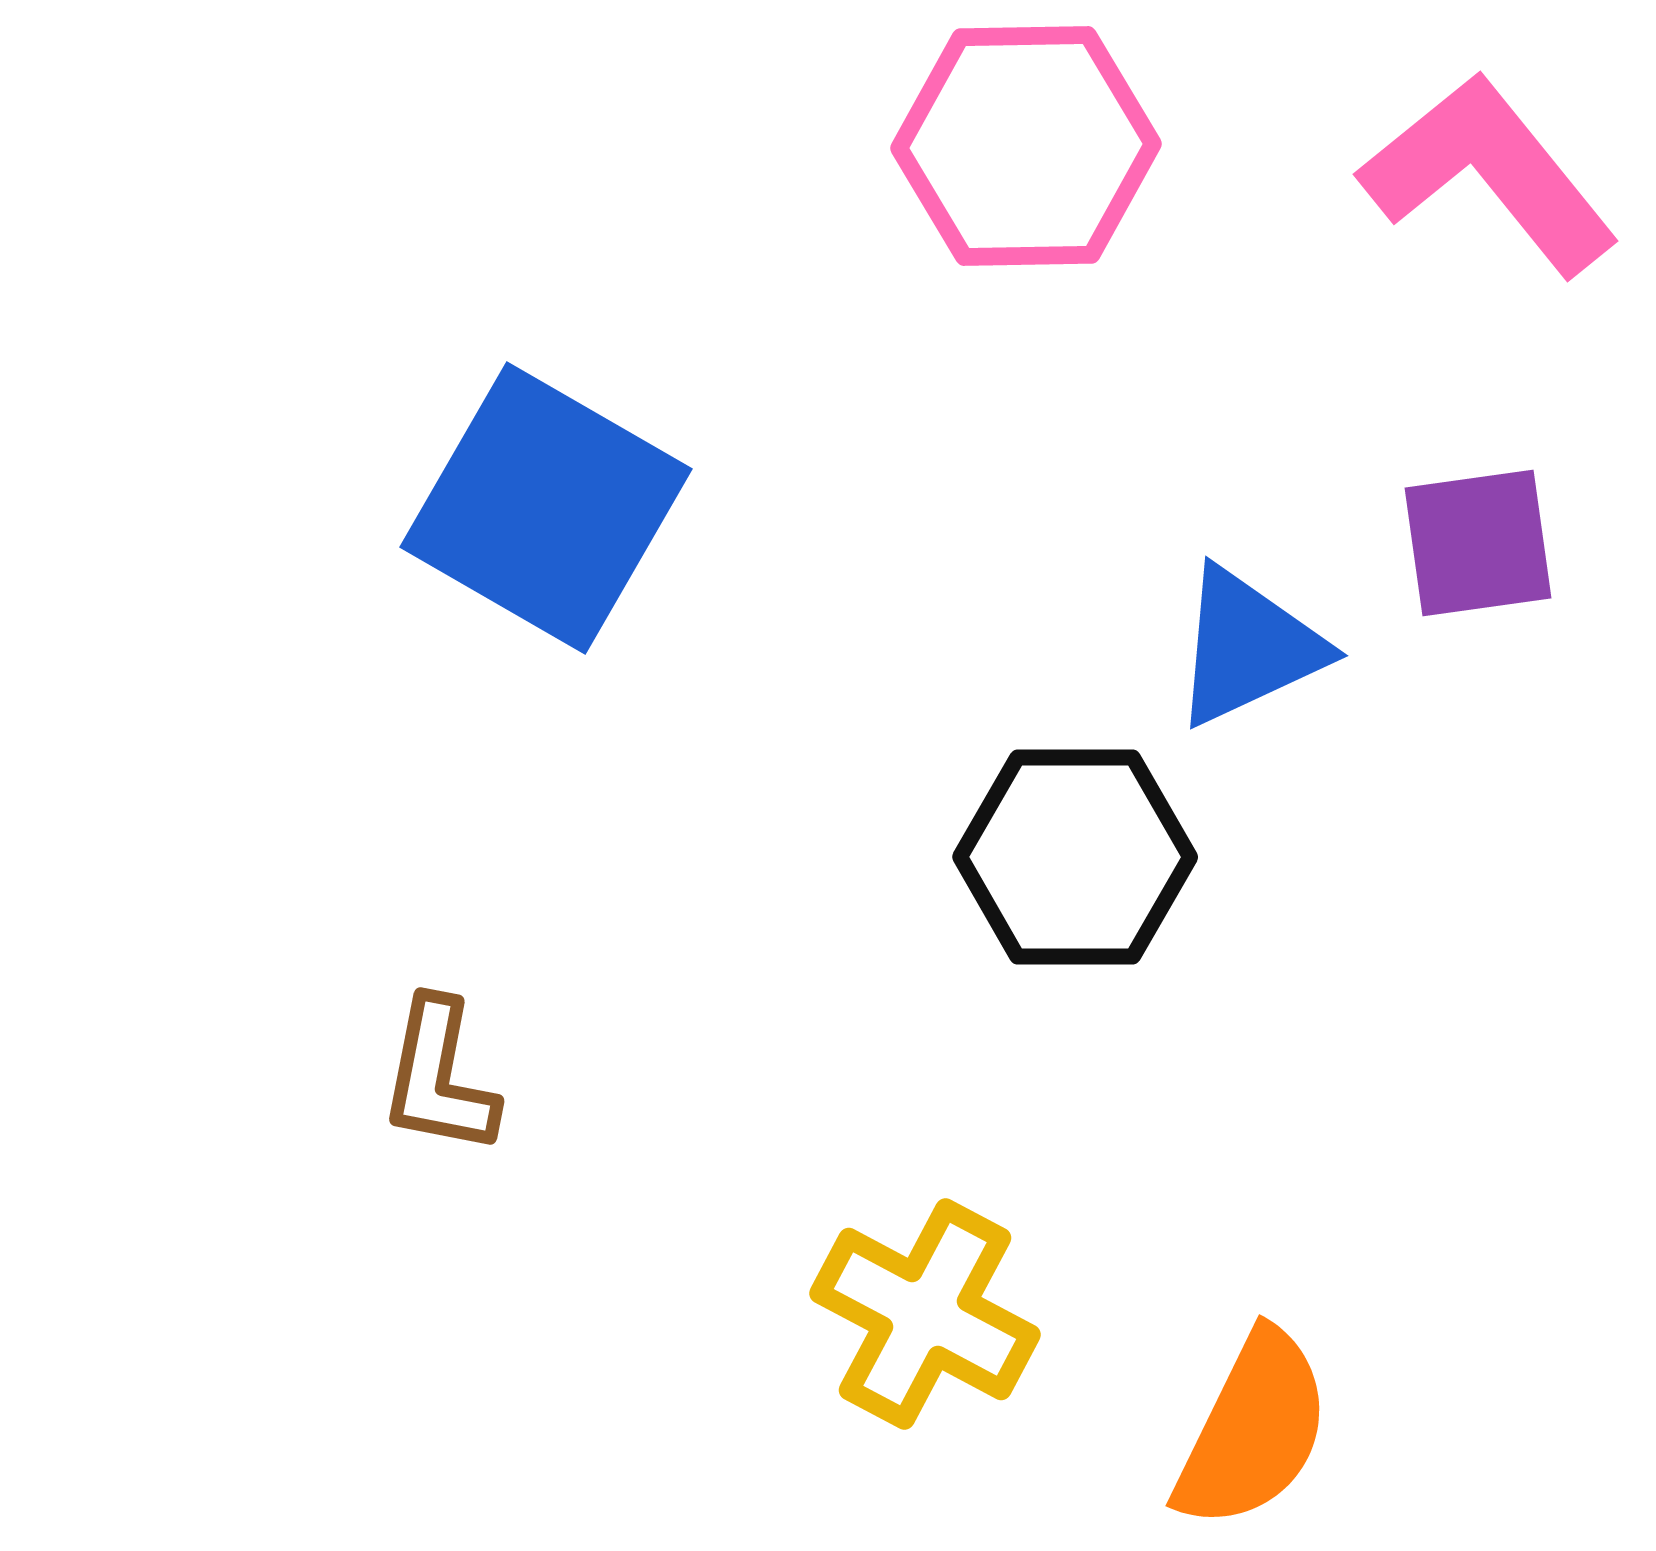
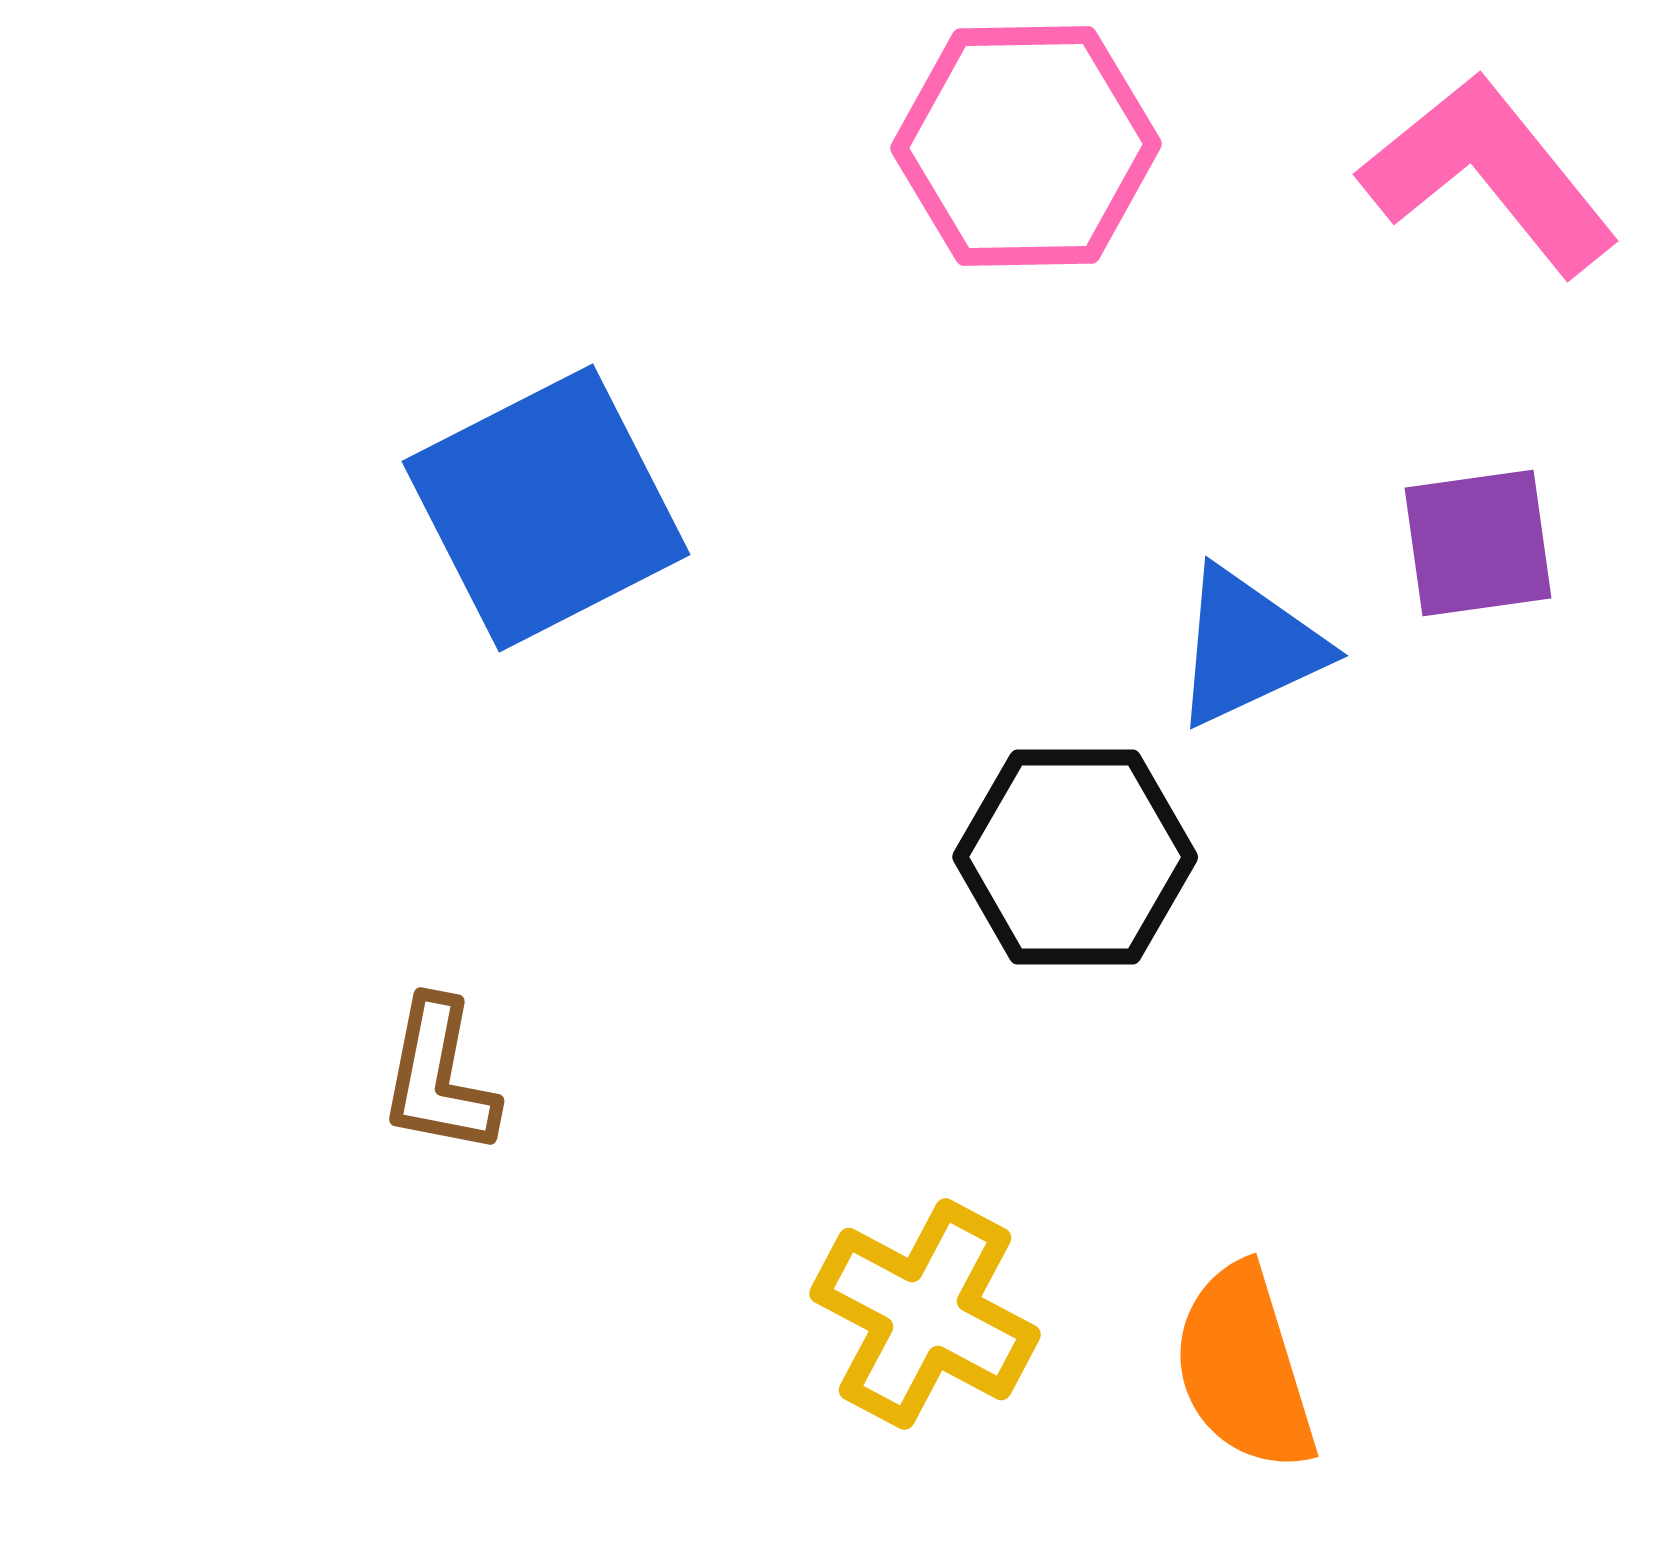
blue square: rotated 33 degrees clockwise
orange semicircle: moved 9 px left, 62 px up; rotated 137 degrees clockwise
